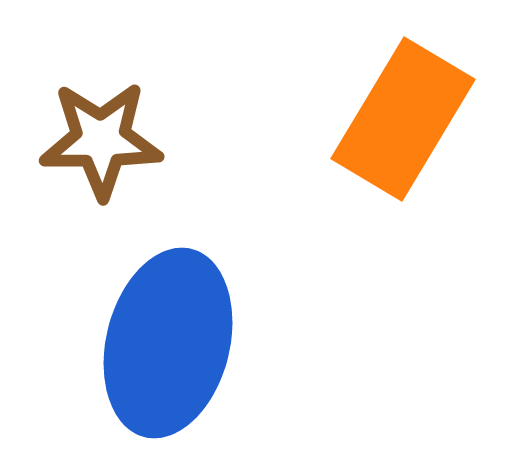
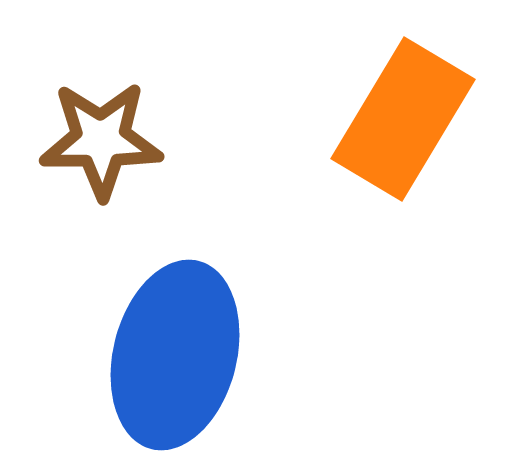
blue ellipse: moved 7 px right, 12 px down
